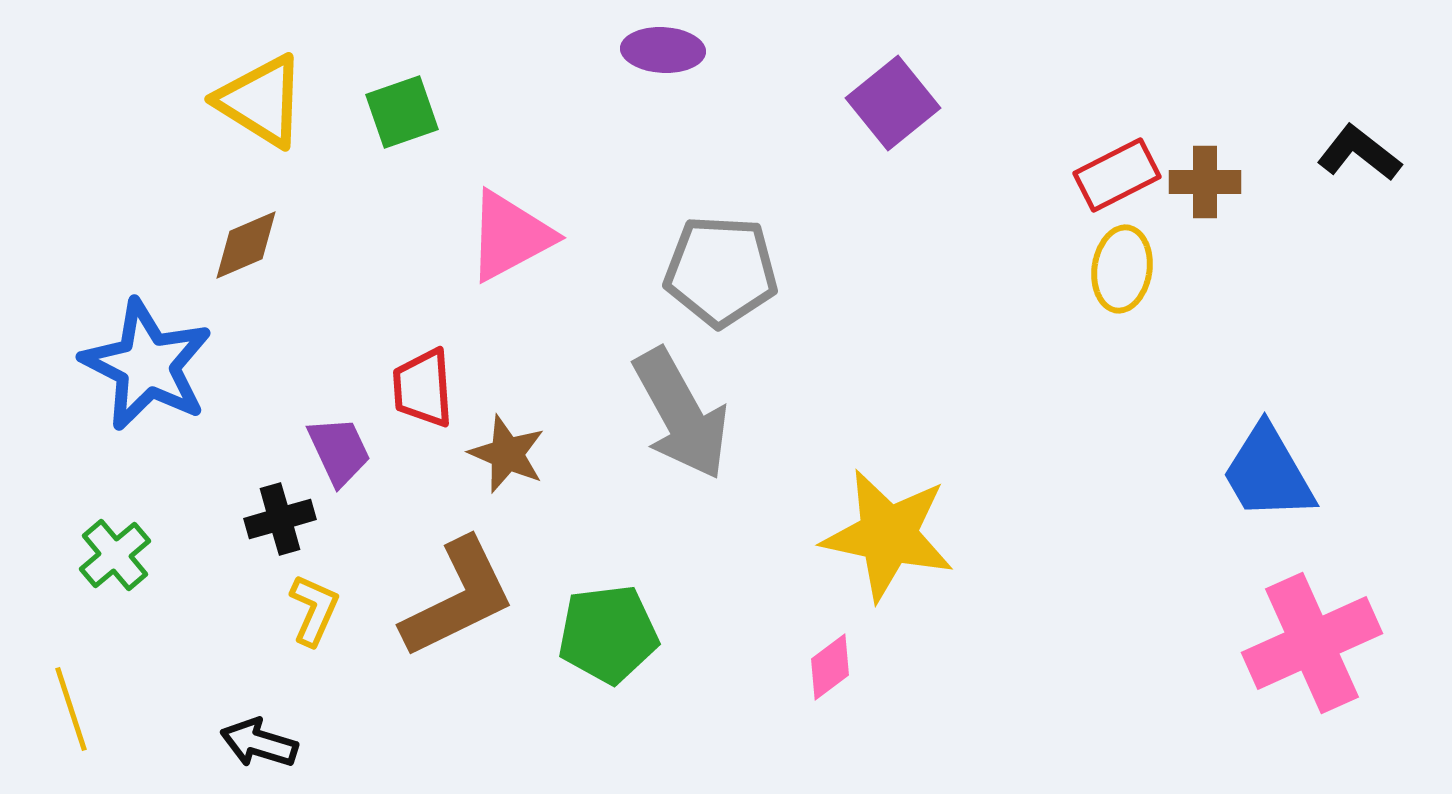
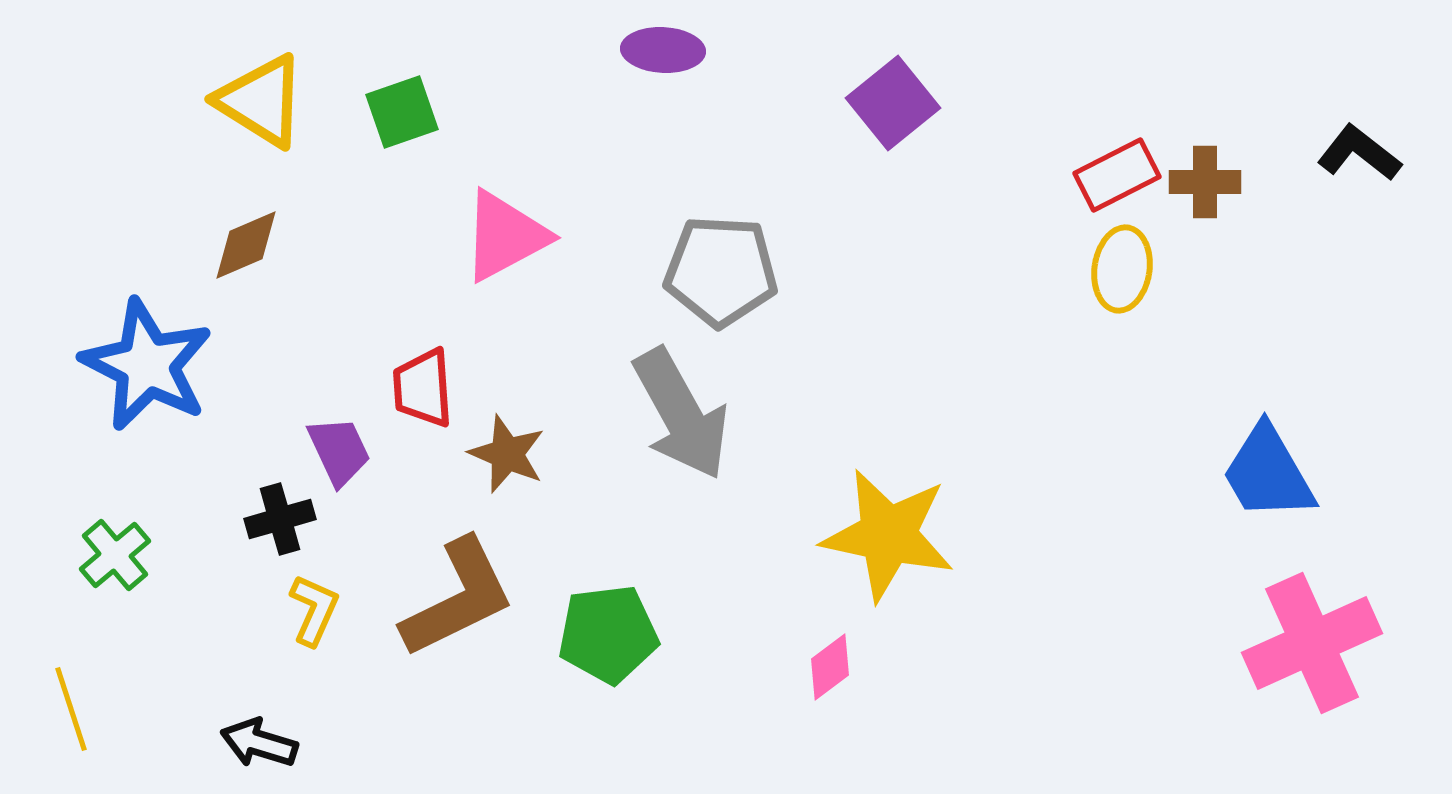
pink triangle: moved 5 px left
